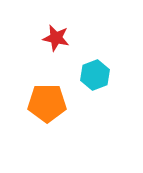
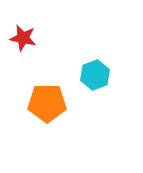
red star: moved 33 px left
